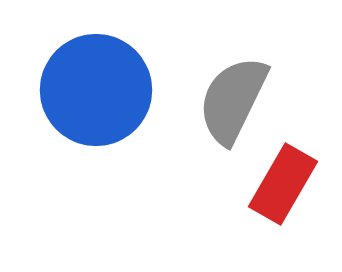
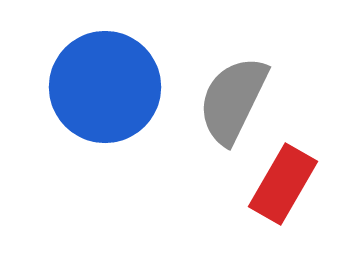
blue circle: moved 9 px right, 3 px up
